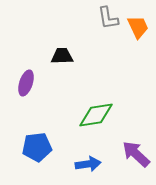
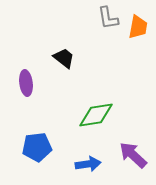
orange trapezoid: rotated 35 degrees clockwise
black trapezoid: moved 2 px right, 2 px down; rotated 40 degrees clockwise
purple ellipse: rotated 25 degrees counterclockwise
purple arrow: moved 3 px left, 1 px down
